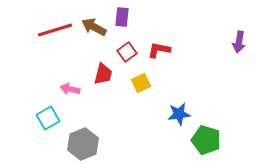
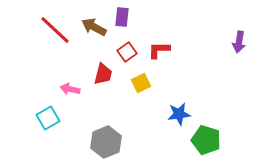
red line: rotated 60 degrees clockwise
red L-shape: rotated 10 degrees counterclockwise
gray hexagon: moved 23 px right, 2 px up
